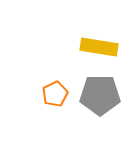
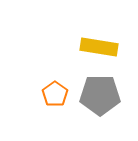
orange pentagon: rotated 10 degrees counterclockwise
